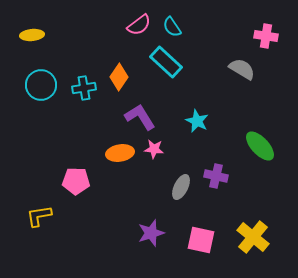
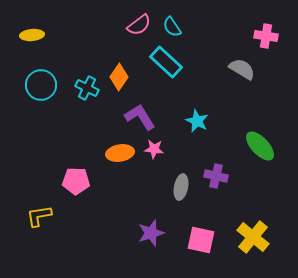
cyan cross: moved 3 px right; rotated 35 degrees clockwise
gray ellipse: rotated 15 degrees counterclockwise
